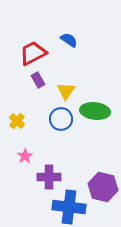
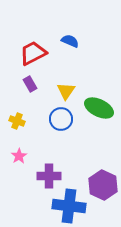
blue semicircle: moved 1 px right, 1 px down; rotated 12 degrees counterclockwise
purple rectangle: moved 8 px left, 4 px down
green ellipse: moved 4 px right, 3 px up; rotated 20 degrees clockwise
yellow cross: rotated 21 degrees counterclockwise
pink star: moved 6 px left
purple cross: moved 1 px up
purple hexagon: moved 2 px up; rotated 12 degrees clockwise
blue cross: moved 1 px up
